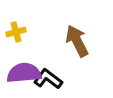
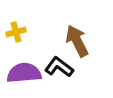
black L-shape: moved 11 px right, 12 px up
